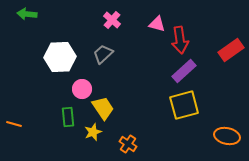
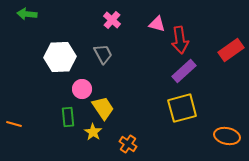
gray trapezoid: rotated 105 degrees clockwise
yellow square: moved 2 px left, 3 px down
yellow star: rotated 18 degrees counterclockwise
